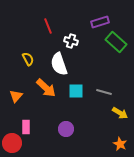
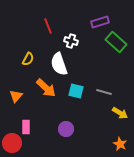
yellow semicircle: rotated 56 degrees clockwise
cyan square: rotated 14 degrees clockwise
